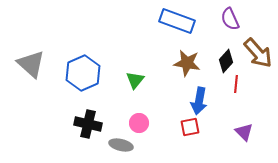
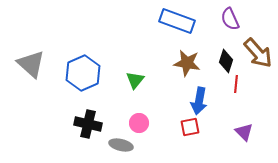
black diamond: rotated 25 degrees counterclockwise
